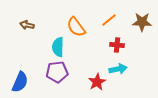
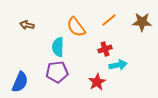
red cross: moved 12 px left, 4 px down; rotated 24 degrees counterclockwise
cyan arrow: moved 4 px up
